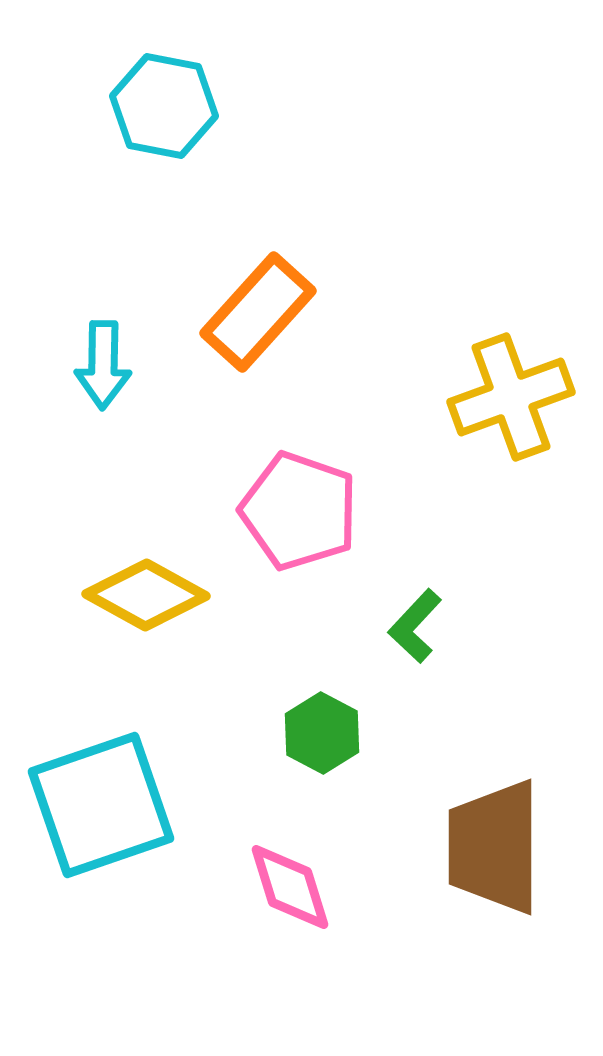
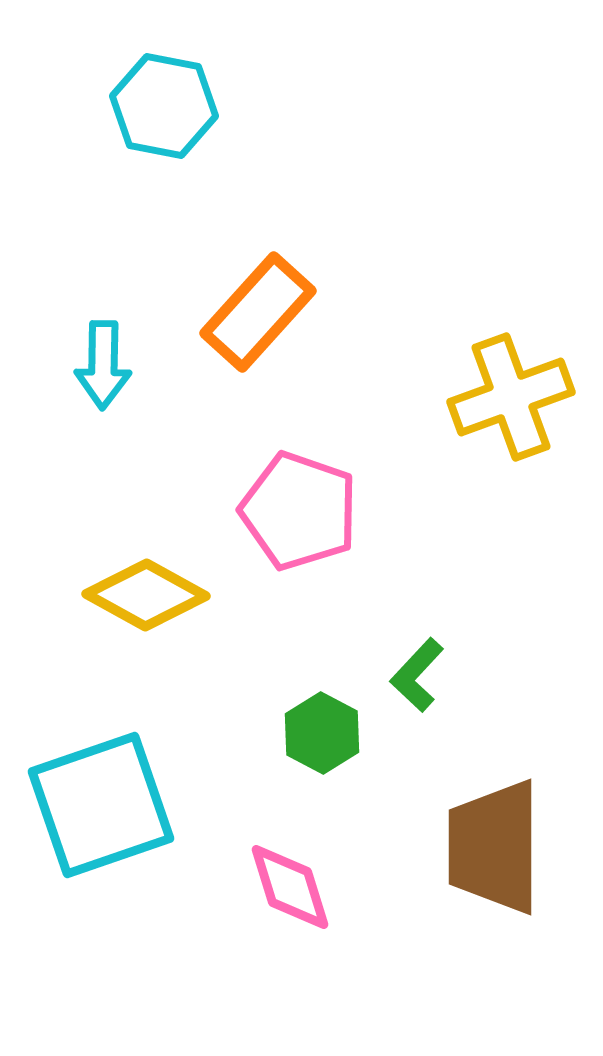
green L-shape: moved 2 px right, 49 px down
